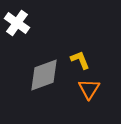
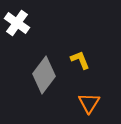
gray diamond: rotated 33 degrees counterclockwise
orange triangle: moved 14 px down
